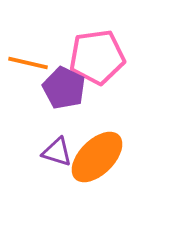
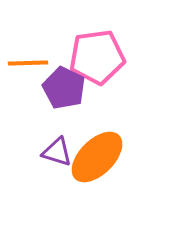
orange line: rotated 15 degrees counterclockwise
